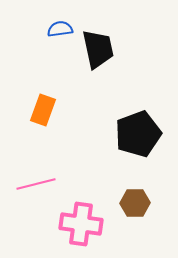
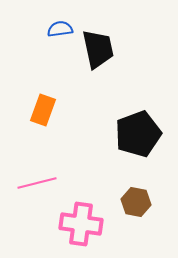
pink line: moved 1 px right, 1 px up
brown hexagon: moved 1 px right, 1 px up; rotated 12 degrees clockwise
